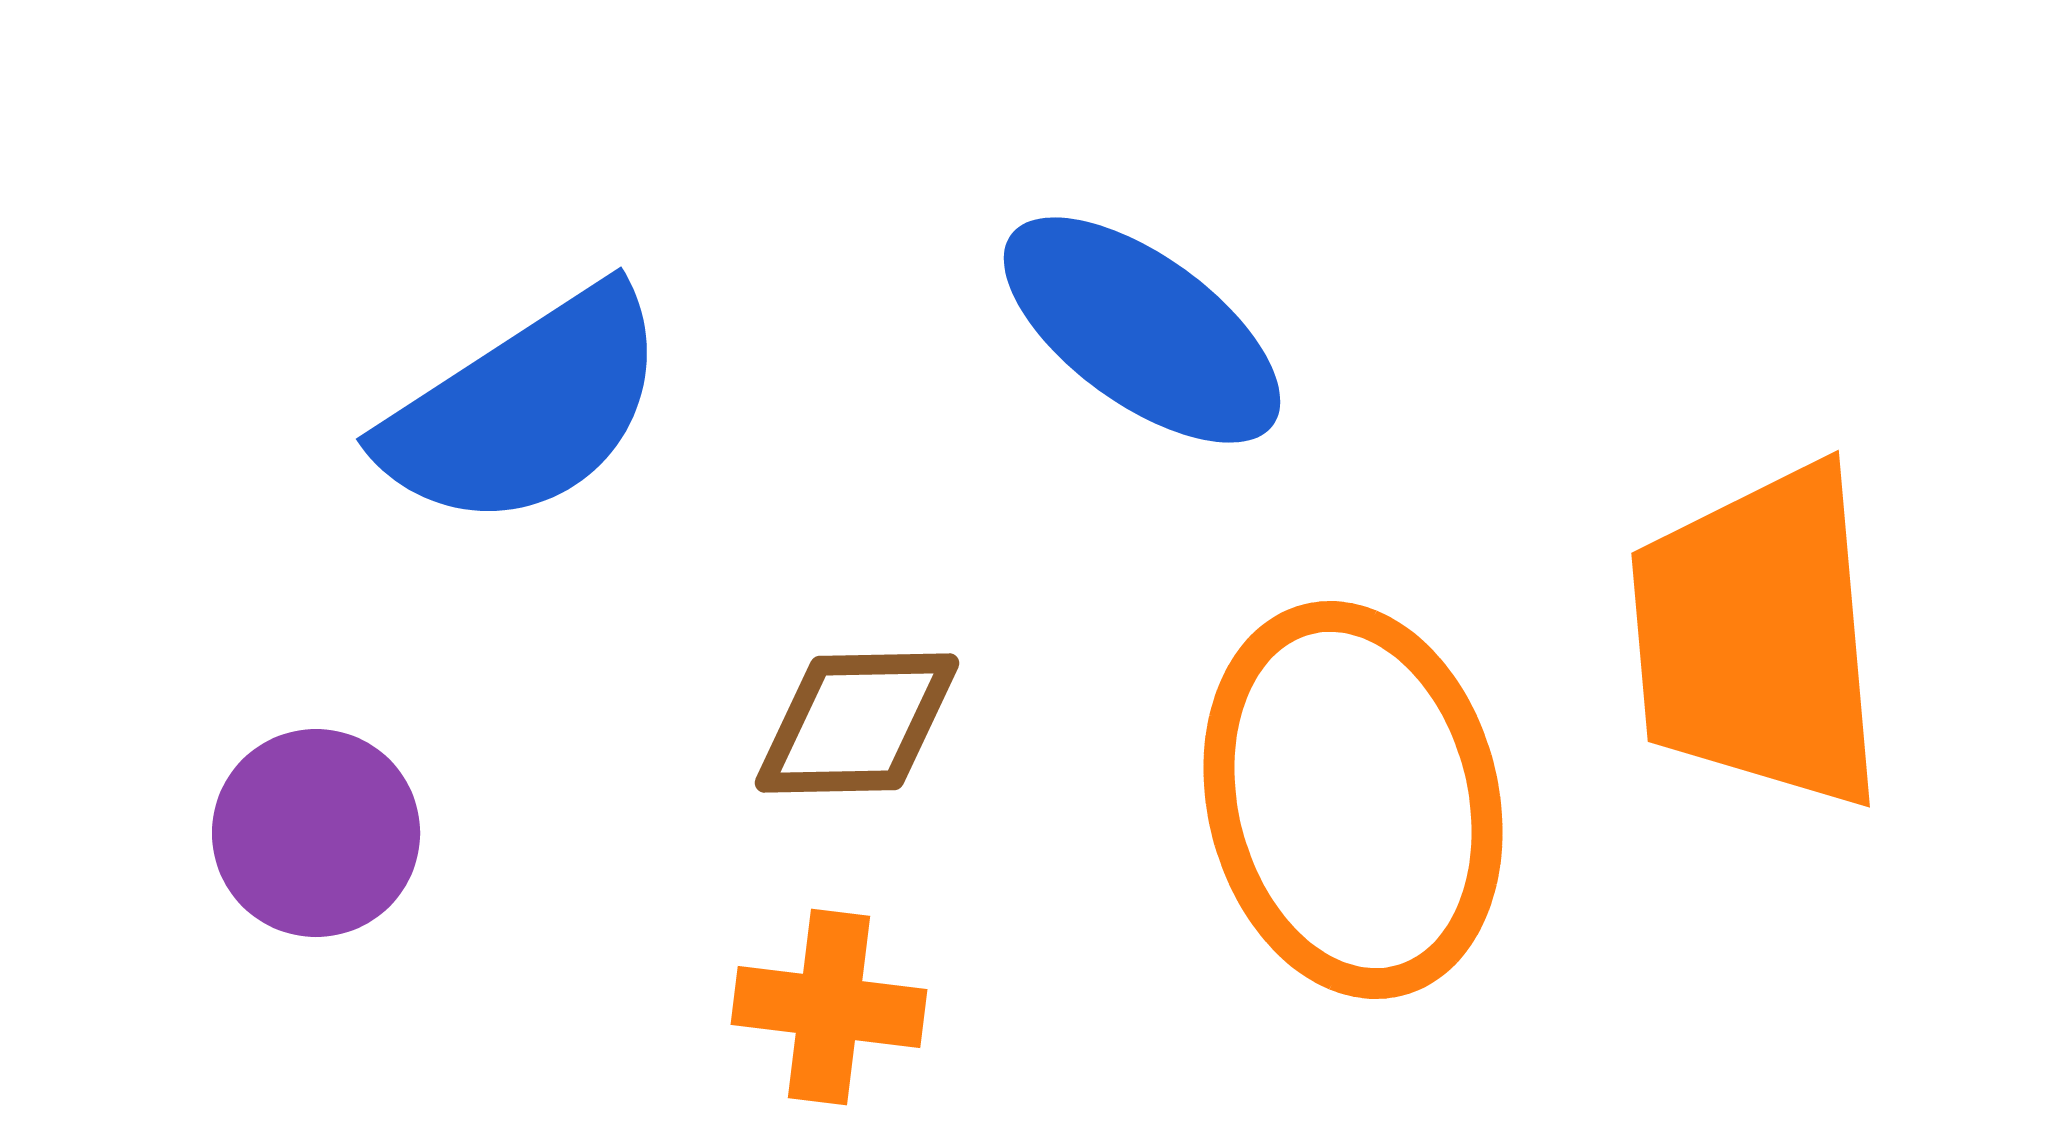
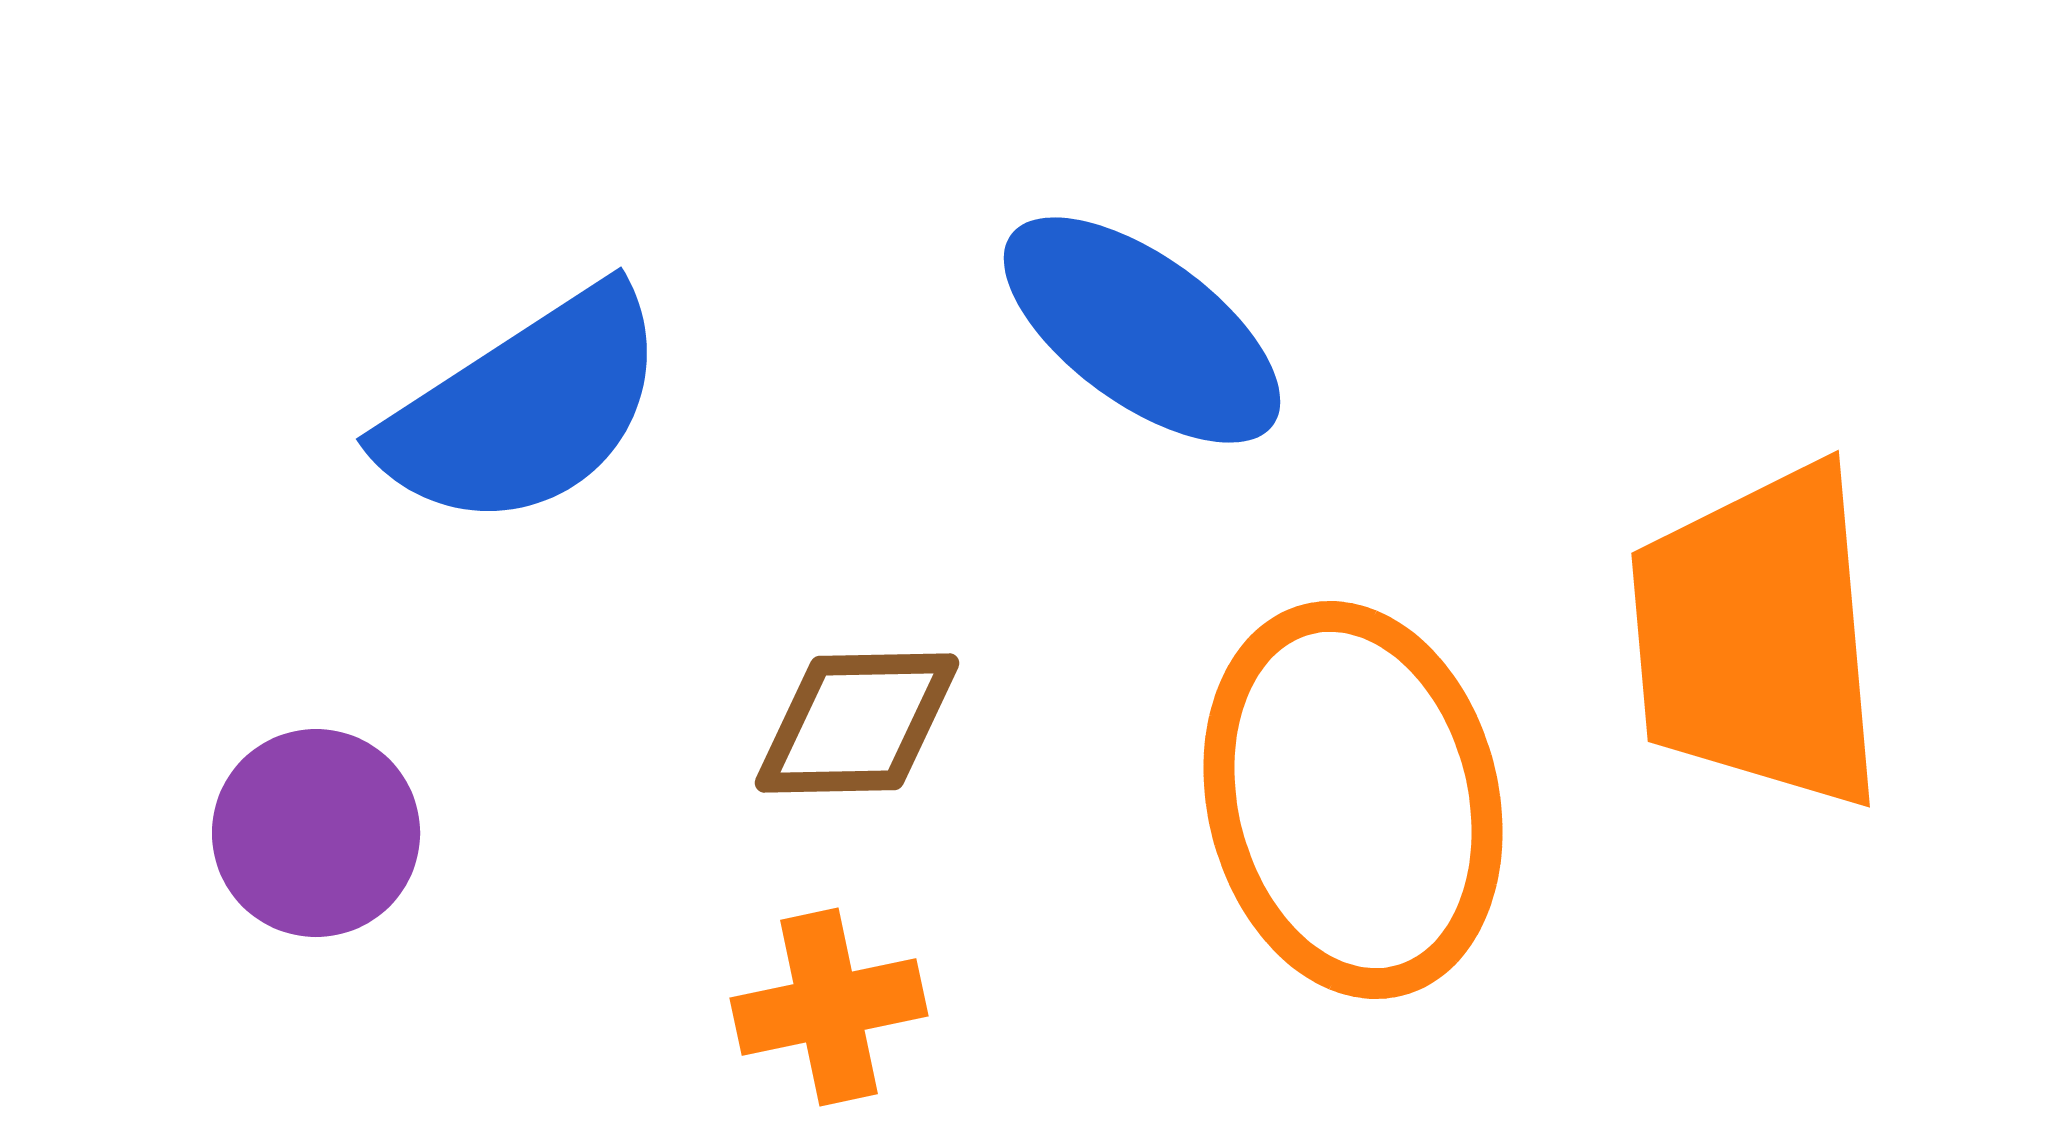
orange cross: rotated 19 degrees counterclockwise
